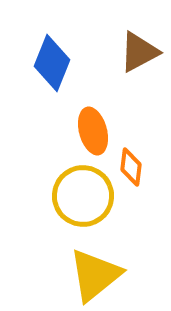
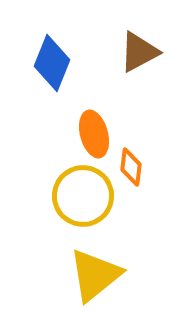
orange ellipse: moved 1 px right, 3 px down
